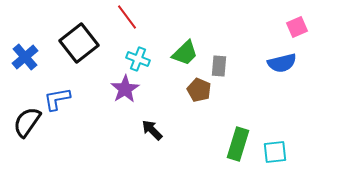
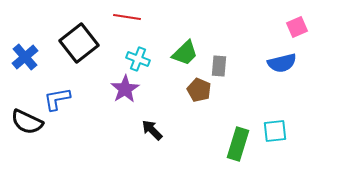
red line: rotated 44 degrees counterclockwise
black semicircle: rotated 100 degrees counterclockwise
cyan square: moved 21 px up
